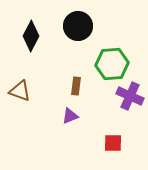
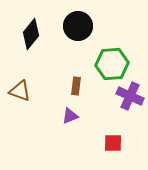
black diamond: moved 2 px up; rotated 12 degrees clockwise
